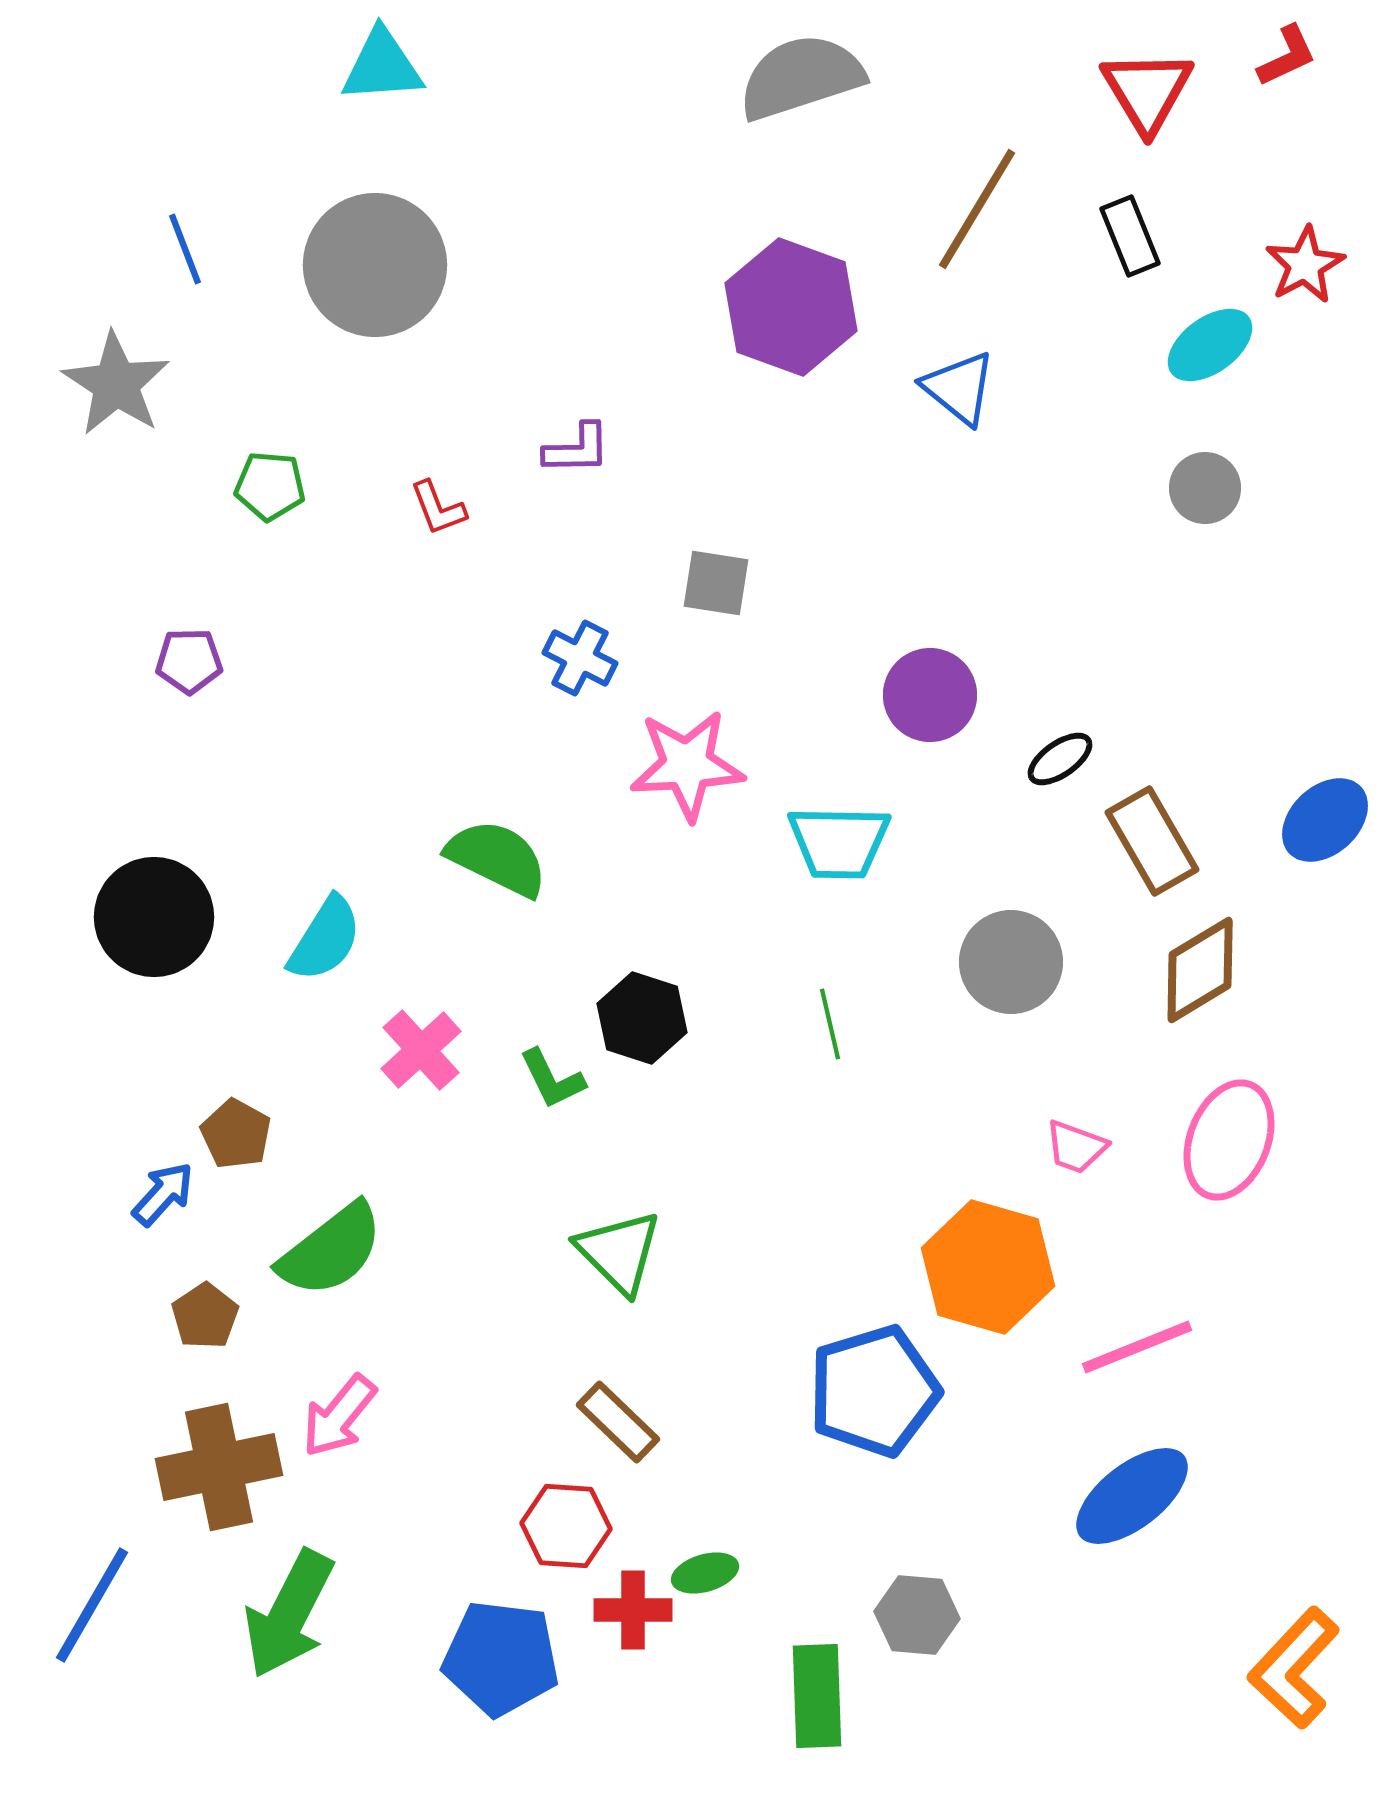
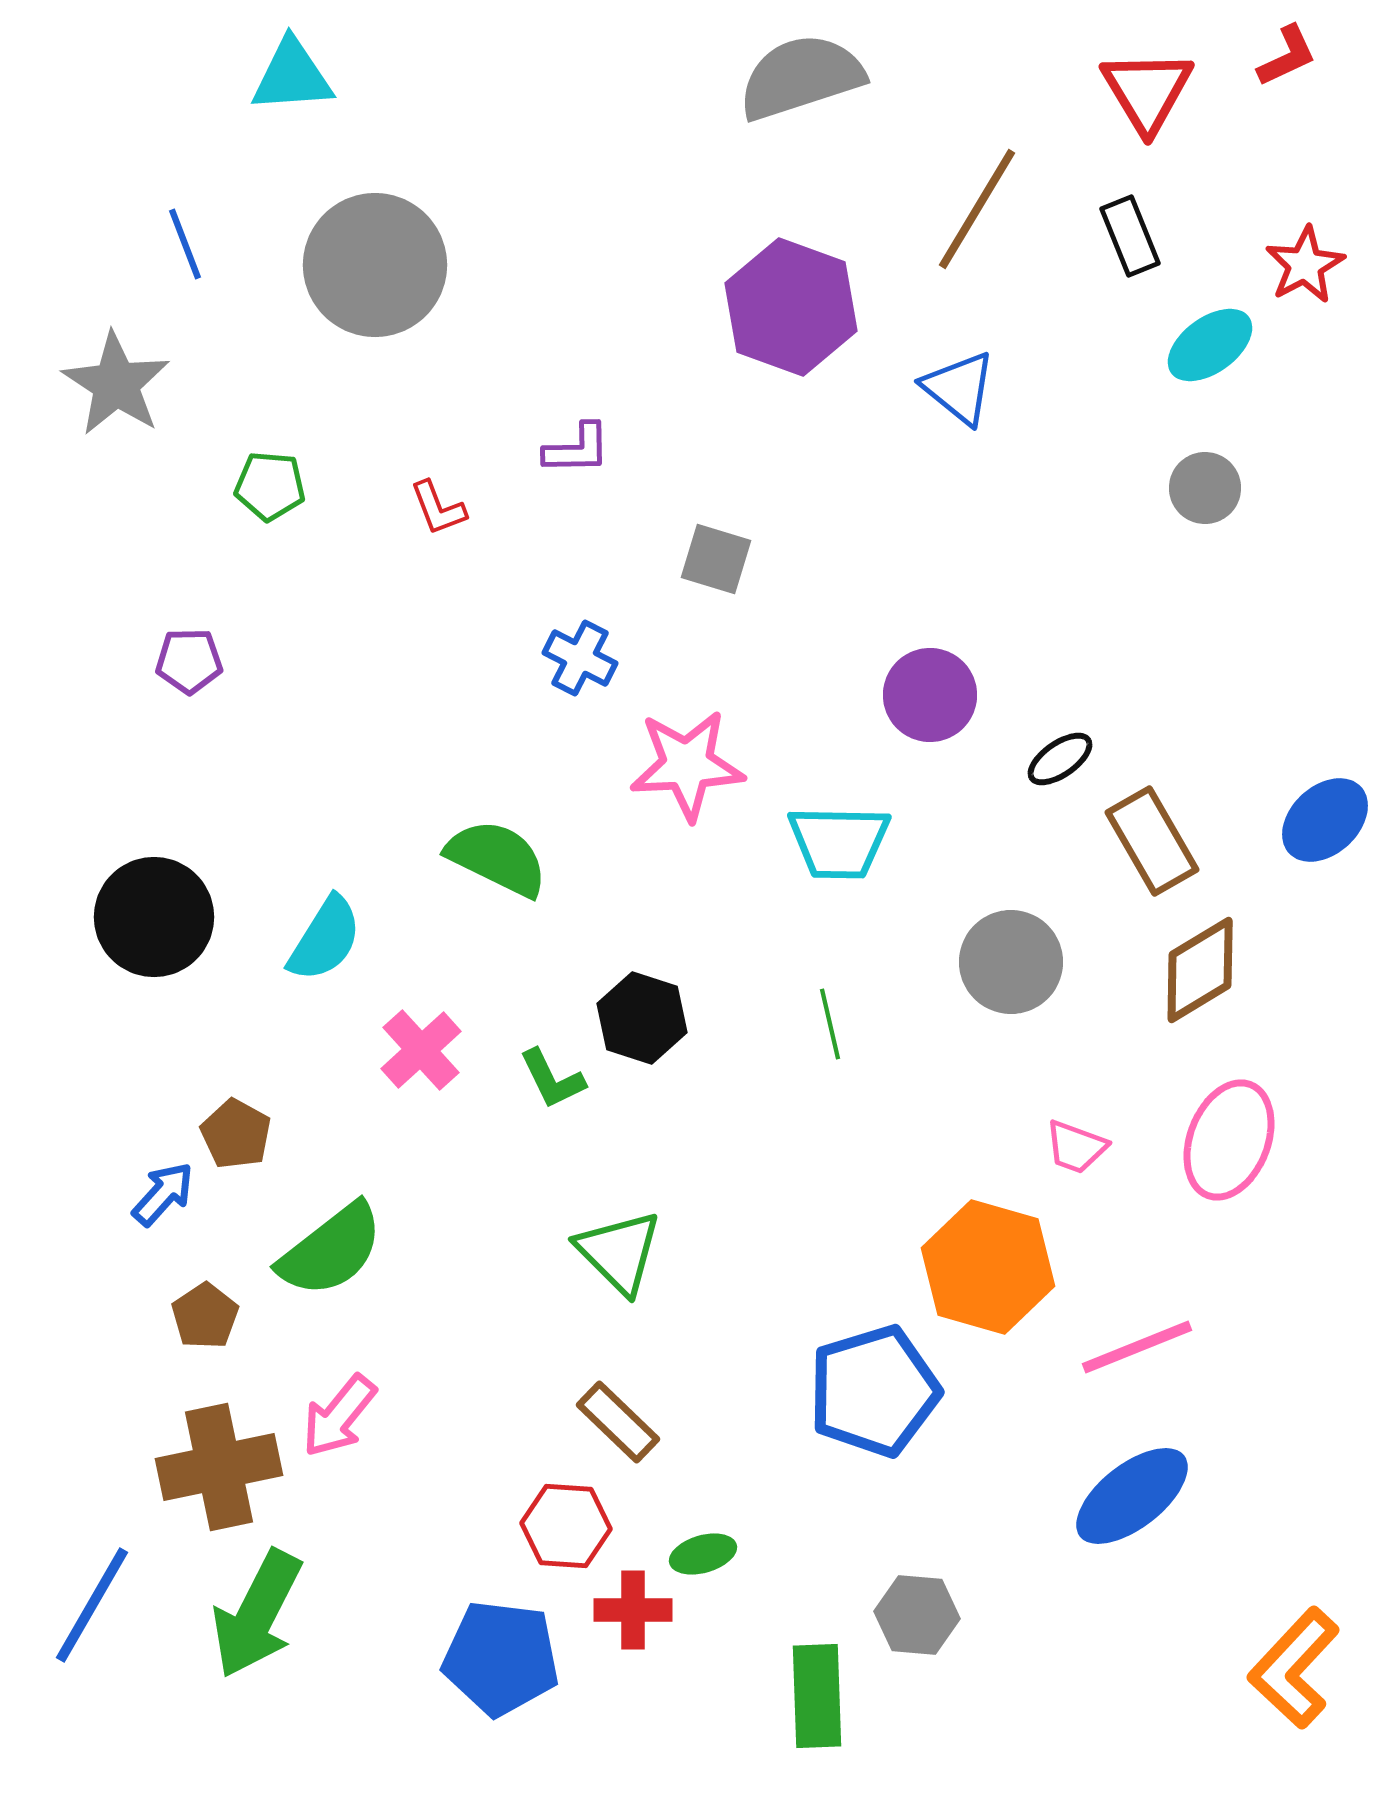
cyan triangle at (382, 66): moved 90 px left, 10 px down
blue line at (185, 249): moved 5 px up
gray square at (716, 583): moved 24 px up; rotated 8 degrees clockwise
green ellipse at (705, 1573): moved 2 px left, 19 px up
green arrow at (289, 1614): moved 32 px left
